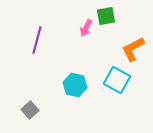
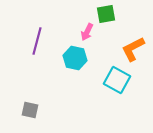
green square: moved 2 px up
pink arrow: moved 1 px right, 4 px down
purple line: moved 1 px down
cyan hexagon: moved 27 px up
gray square: rotated 36 degrees counterclockwise
